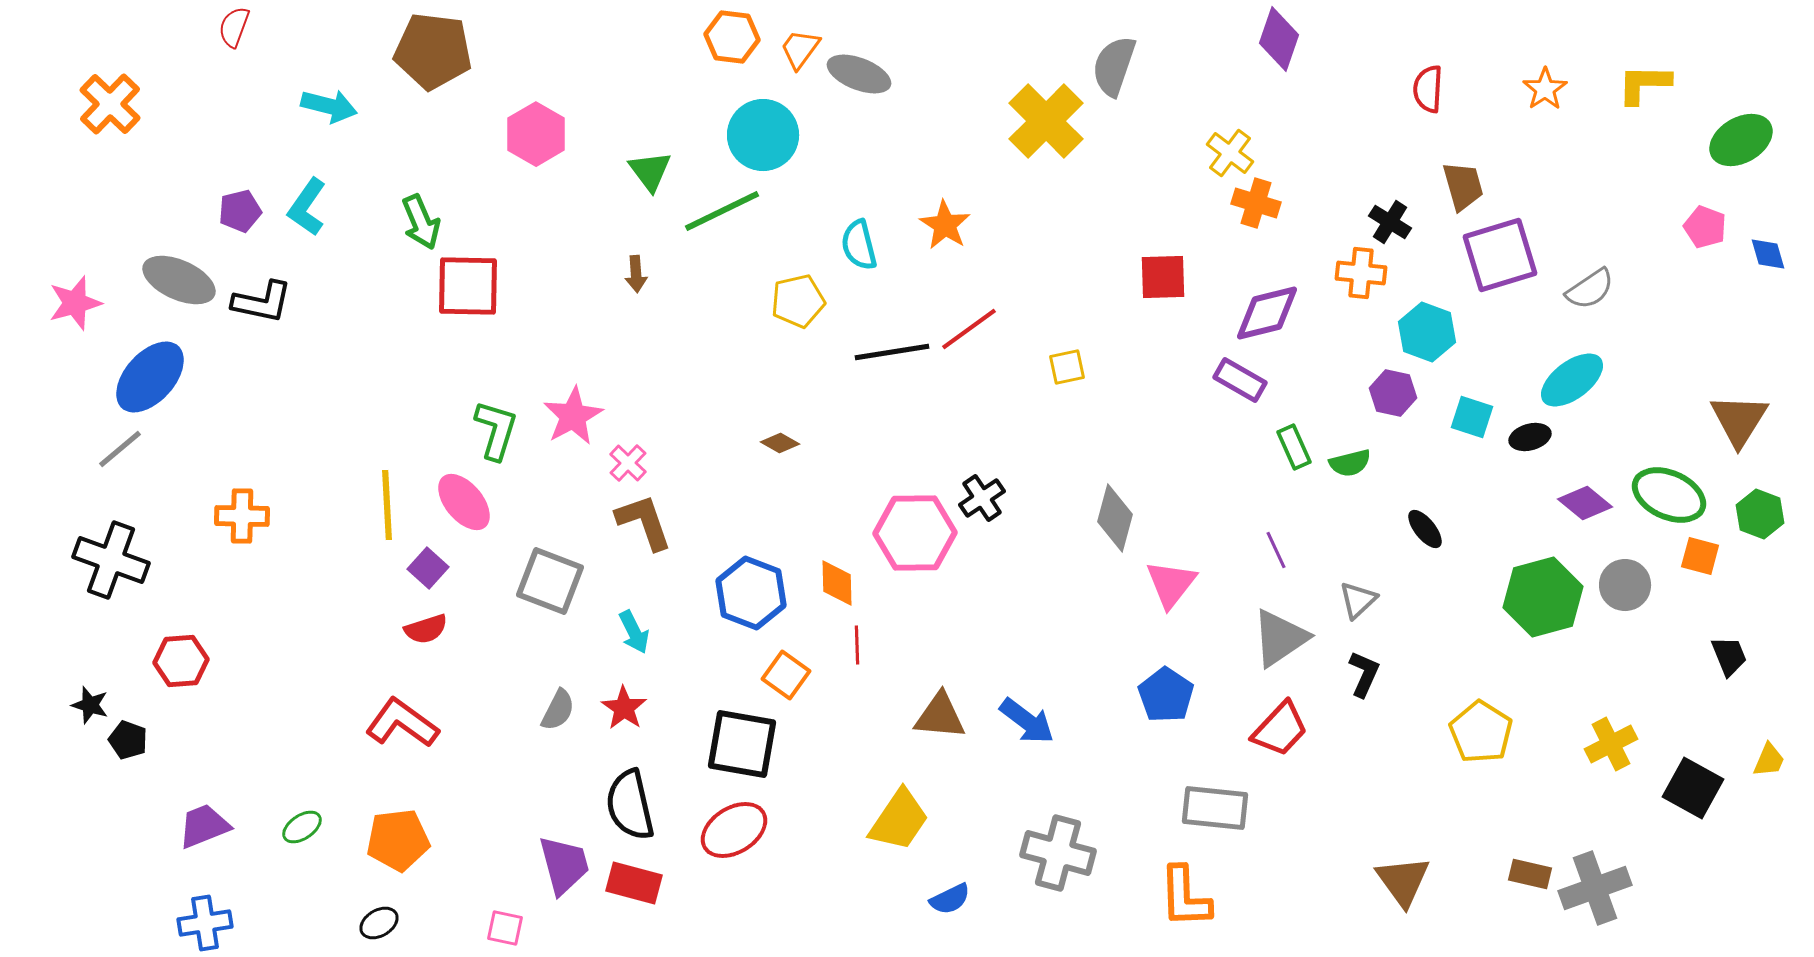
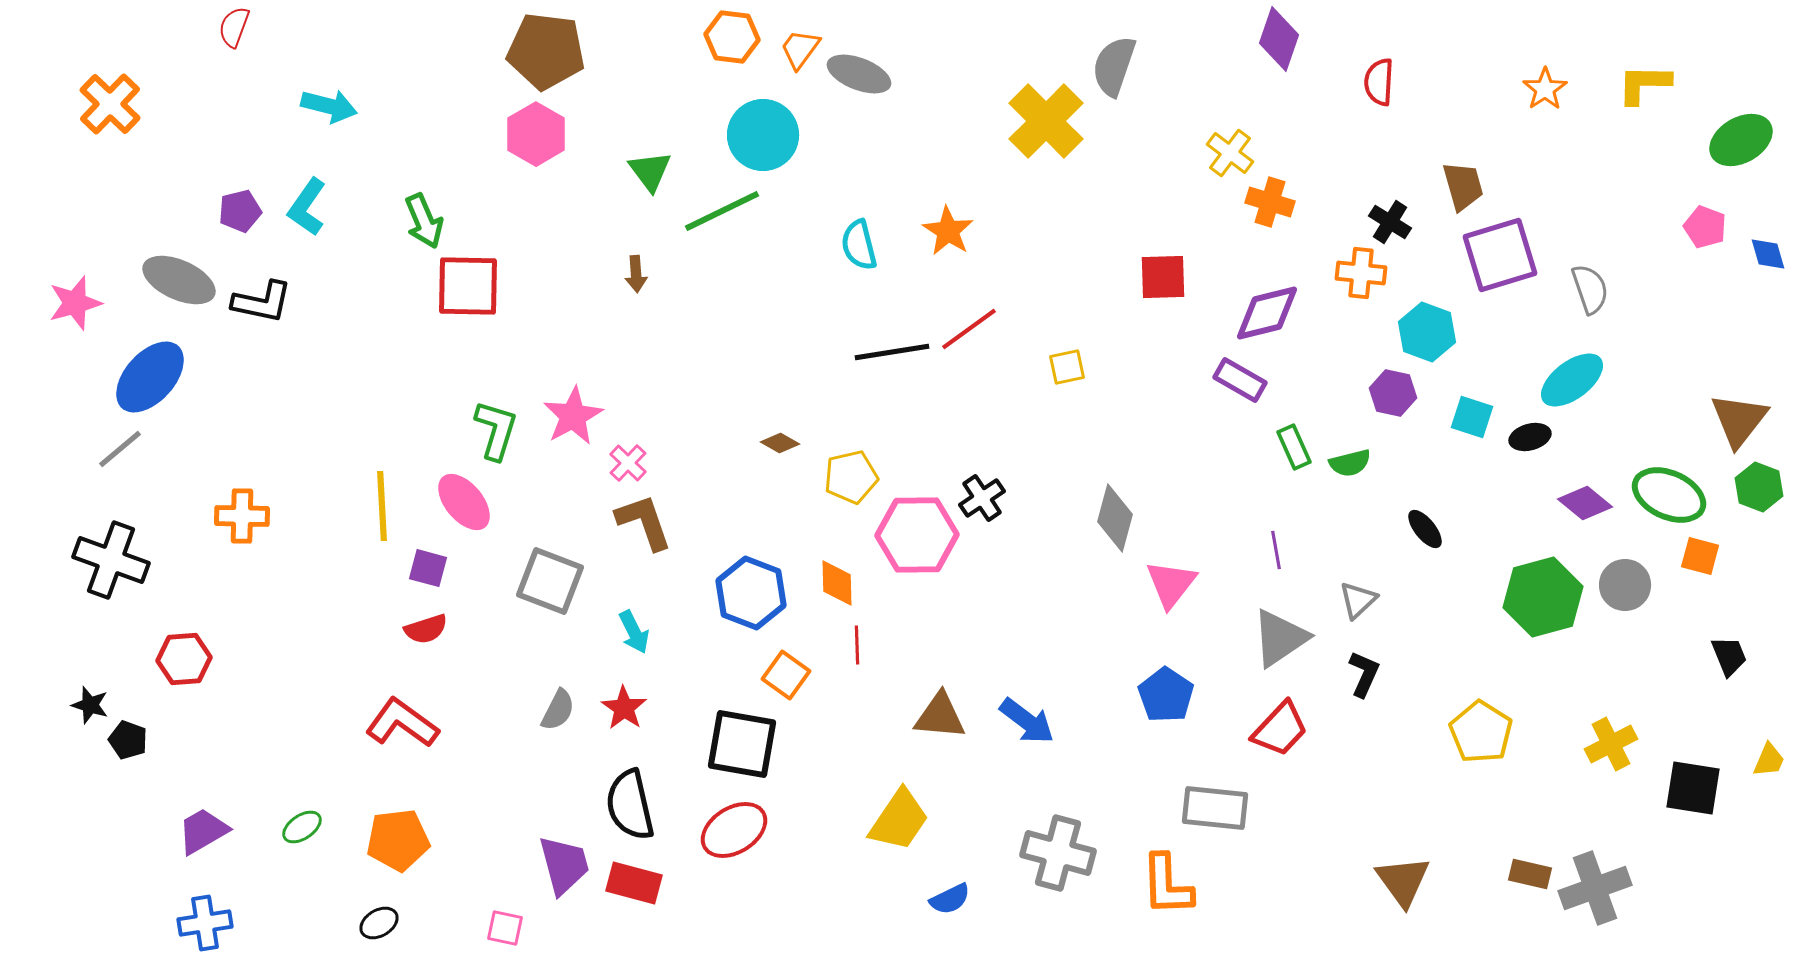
brown pentagon at (433, 51): moved 113 px right
red semicircle at (1428, 89): moved 49 px left, 7 px up
orange cross at (1256, 203): moved 14 px right, 1 px up
green arrow at (421, 222): moved 3 px right, 1 px up
orange star at (945, 225): moved 3 px right, 6 px down
gray semicircle at (1590, 289): rotated 75 degrees counterclockwise
yellow pentagon at (798, 301): moved 53 px right, 176 px down
brown triangle at (1739, 420): rotated 6 degrees clockwise
yellow line at (387, 505): moved 5 px left, 1 px down
green hexagon at (1760, 514): moved 1 px left, 27 px up
pink hexagon at (915, 533): moved 2 px right, 2 px down
purple line at (1276, 550): rotated 15 degrees clockwise
purple square at (428, 568): rotated 27 degrees counterclockwise
red hexagon at (181, 661): moved 3 px right, 2 px up
black square at (1693, 788): rotated 20 degrees counterclockwise
purple trapezoid at (204, 826): moved 1 px left, 5 px down; rotated 8 degrees counterclockwise
orange L-shape at (1185, 897): moved 18 px left, 12 px up
